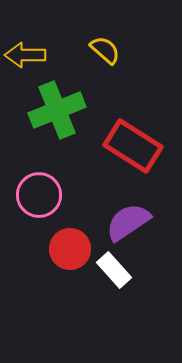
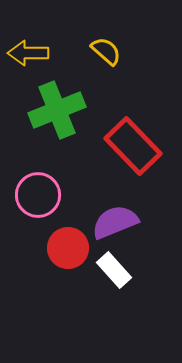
yellow semicircle: moved 1 px right, 1 px down
yellow arrow: moved 3 px right, 2 px up
red rectangle: rotated 14 degrees clockwise
pink circle: moved 1 px left
purple semicircle: moved 13 px left; rotated 12 degrees clockwise
red circle: moved 2 px left, 1 px up
